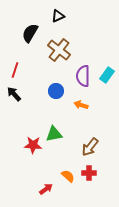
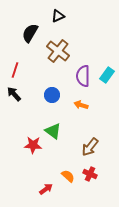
brown cross: moved 1 px left, 1 px down
blue circle: moved 4 px left, 4 px down
green triangle: moved 1 px left, 3 px up; rotated 48 degrees clockwise
red cross: moved 1 px right, 1 px down; rotated 24 degrees clockwise
